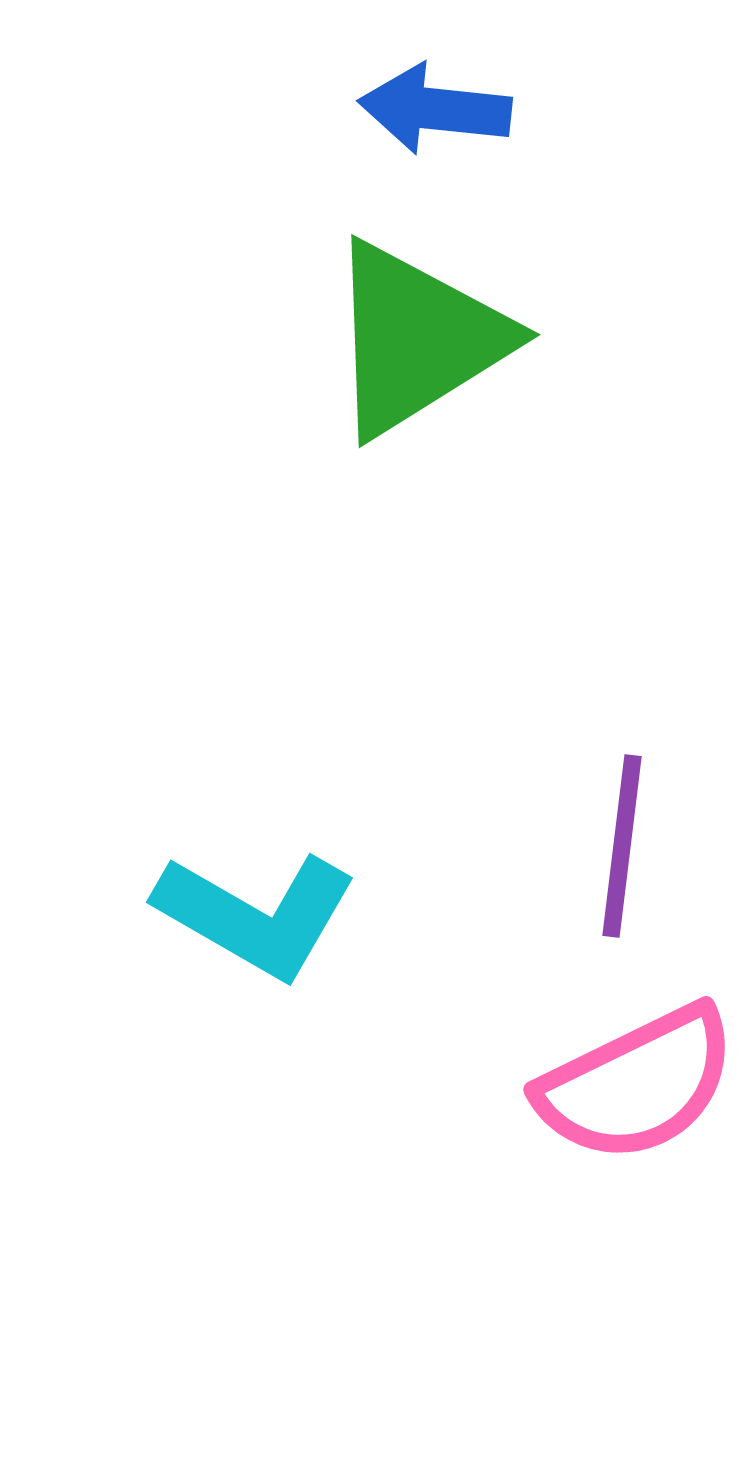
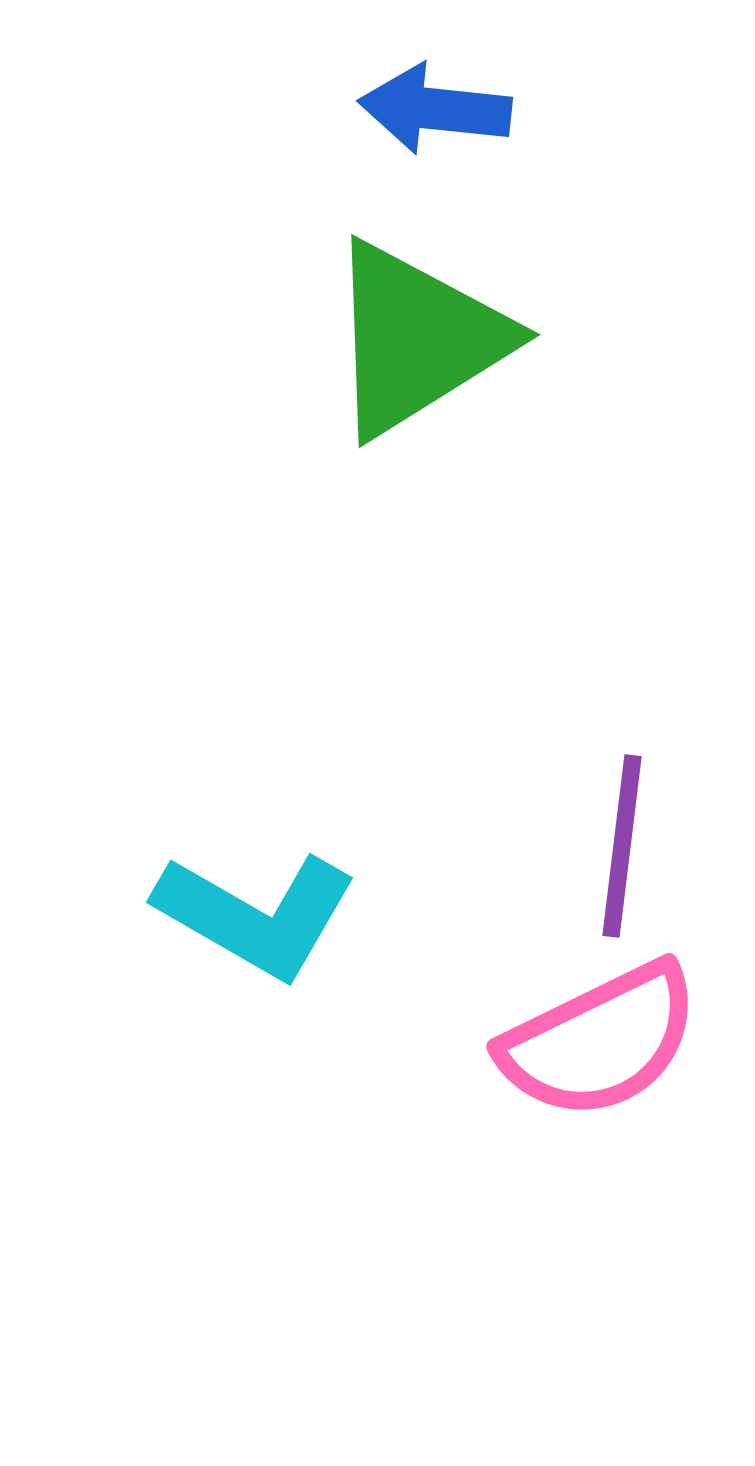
pink semicircle: moved 37 px left, 43 px up
